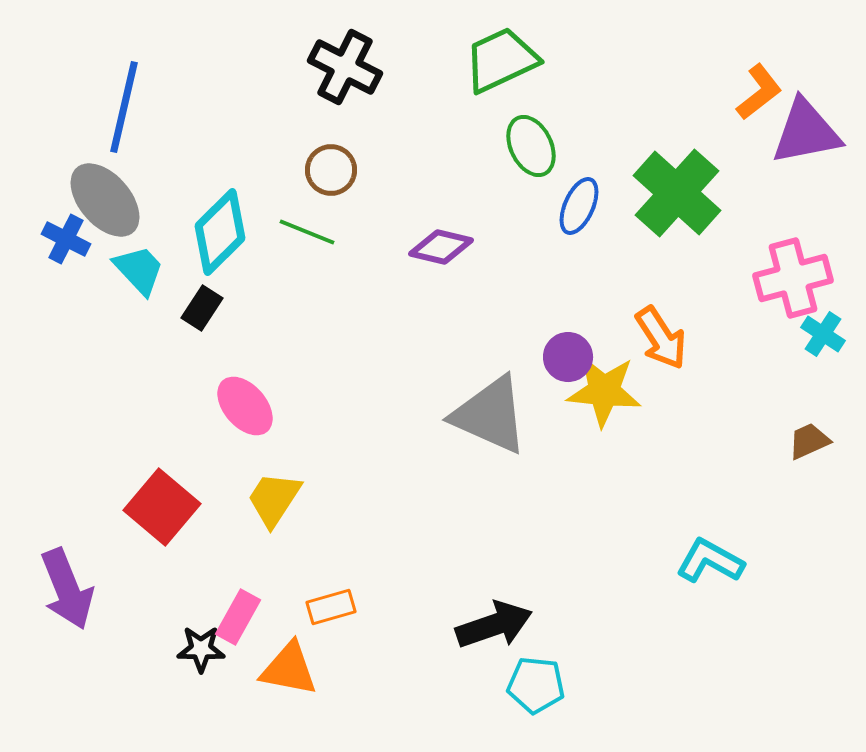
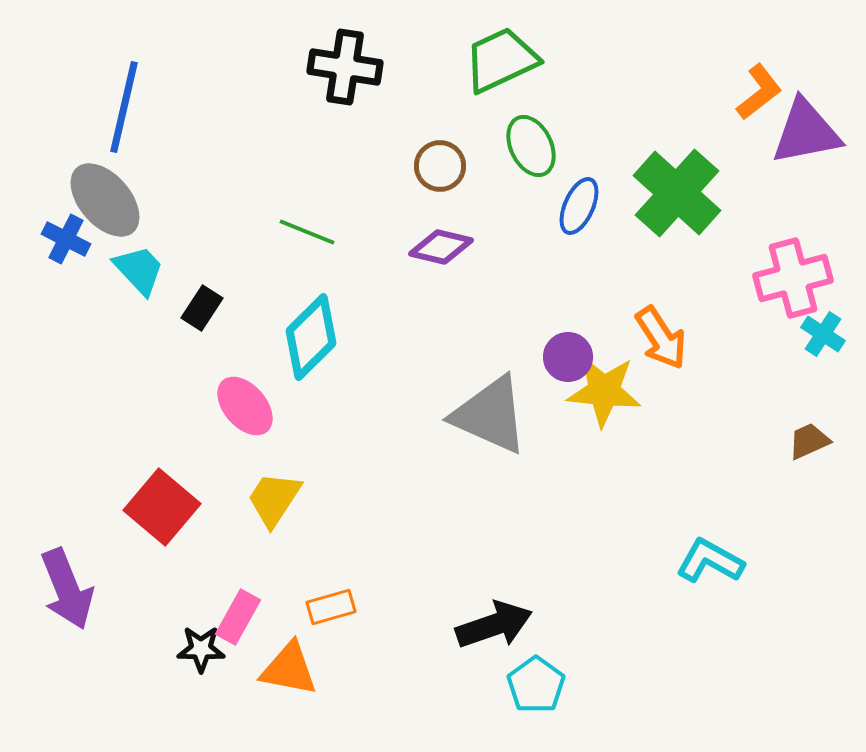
black cross: rotated 18 degrees counterclockwise
brown circle: moved 109 px right, 4 px up
cyan diamond: moved 91 px right, 105 px down
cyan pentagon: rotated 30 degrees clockwise
